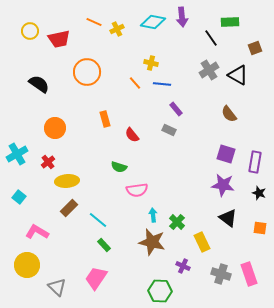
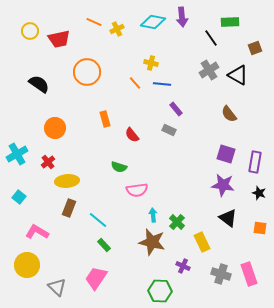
brown rectangle at (69, 208): rotated 24 degrees counterclockwise
